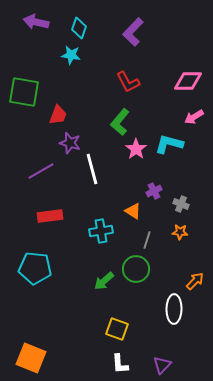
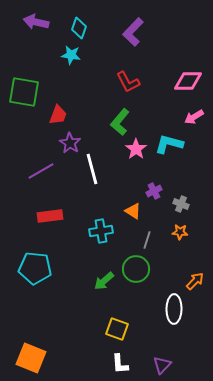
purple star: rotated 15 degrees clockwise
